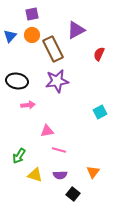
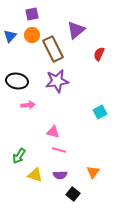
purple triangle: rotated 12 degrees counterclockwise
pink triangle: moved 6 px right, 1 px down; rotated 24 degrees clockwise
